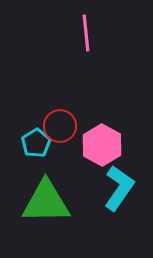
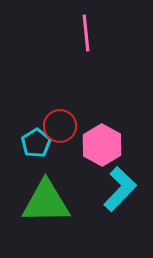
cyan L-shape: moved 1 px right, 1 px down; rotated 9 degrees clockwise
